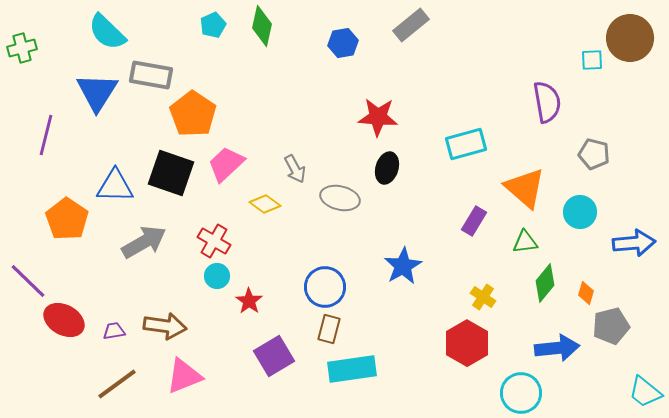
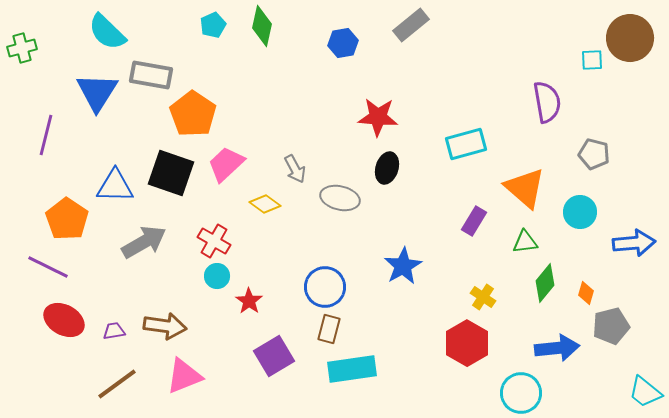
purple line at (28, 281): moved 20 px right, 14 px up; rotated 18 degrees counterclockwise
